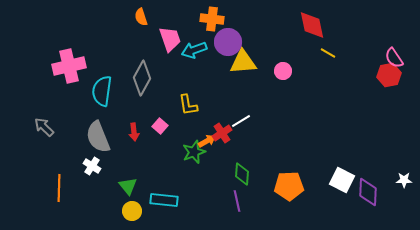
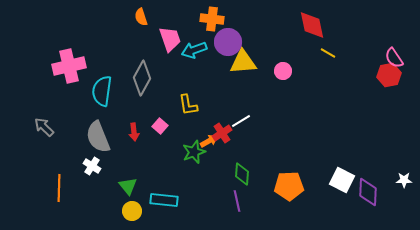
orange arrow: moved 2 px right
